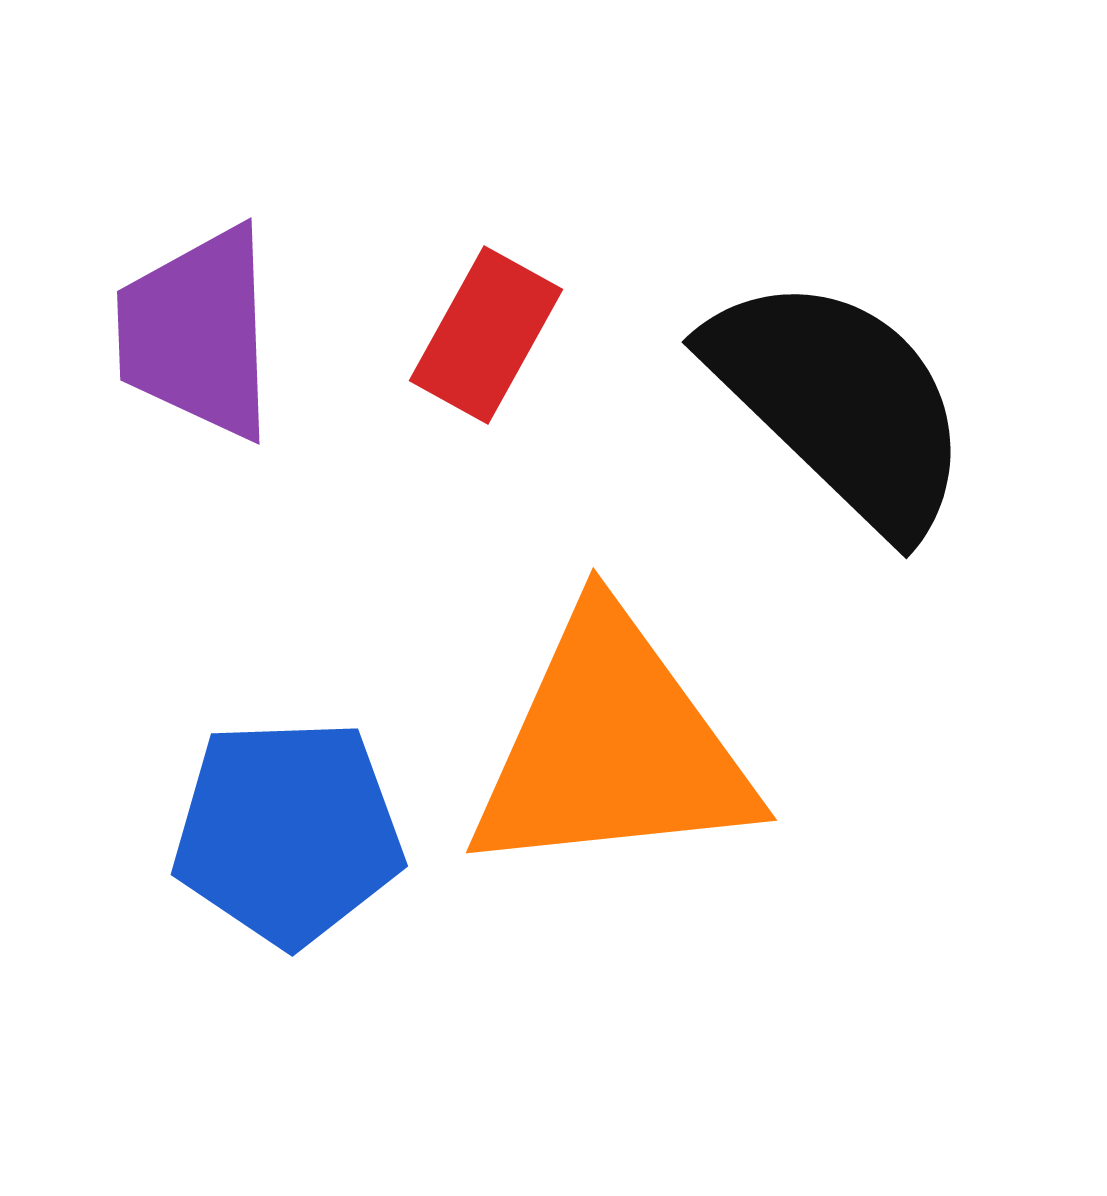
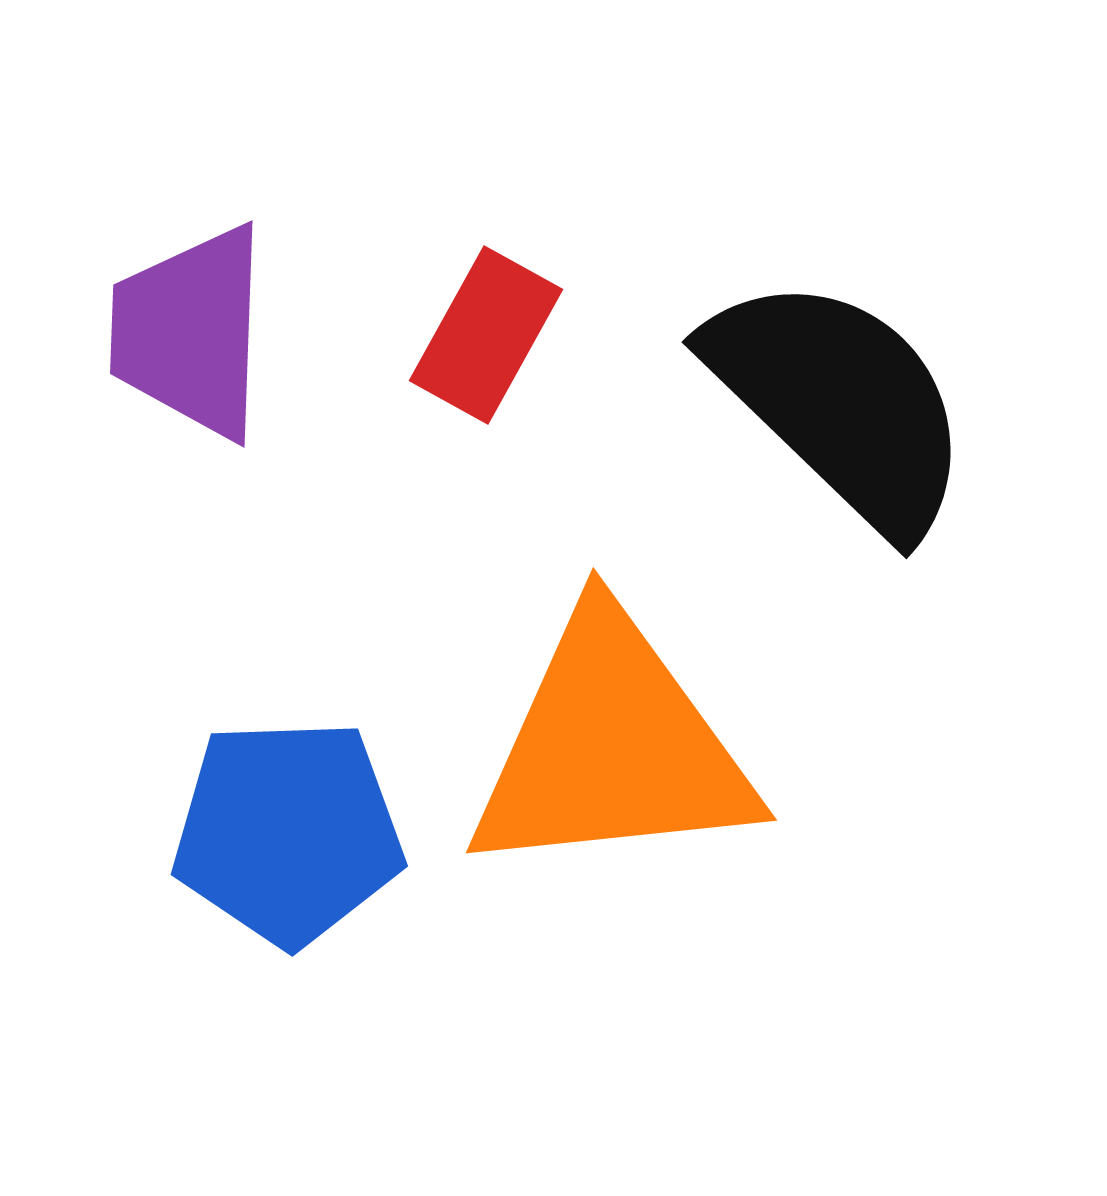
purple trapezoid: moved 7 px left, 1 px up; rotated 4 degrees clockwise
